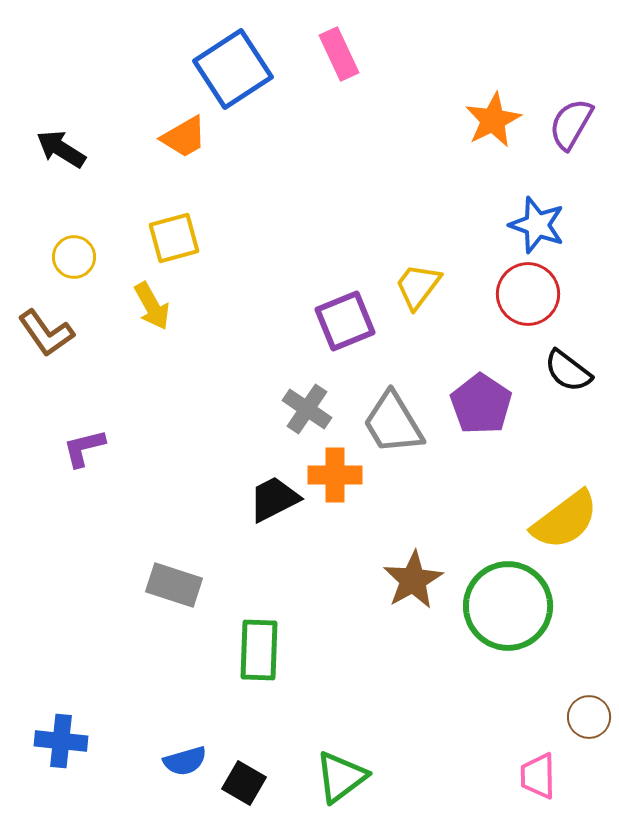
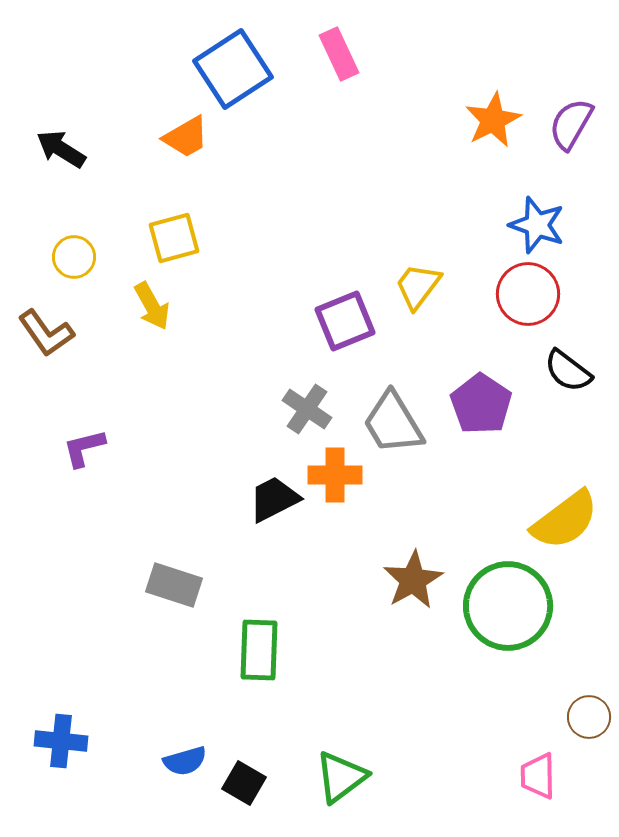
orange trapezoid: moved 2 px right
